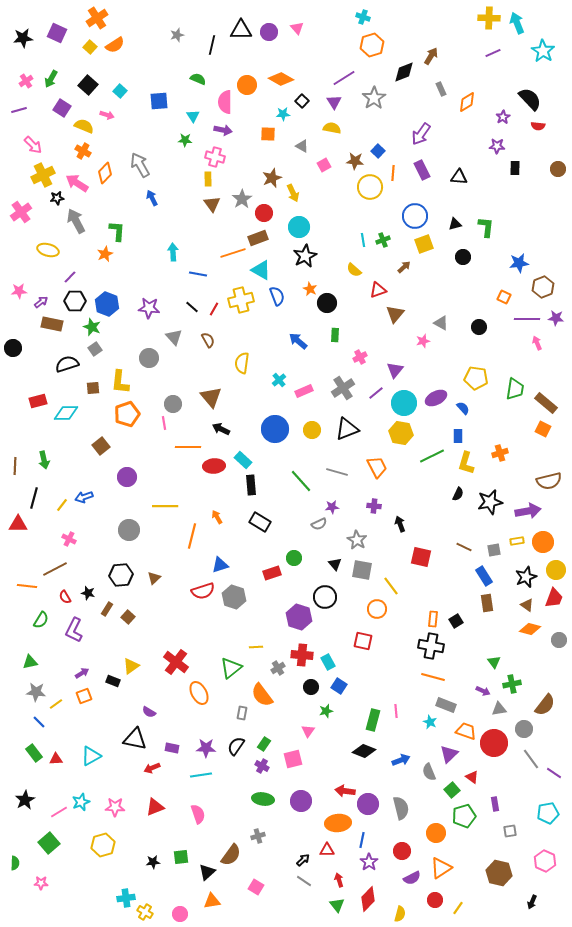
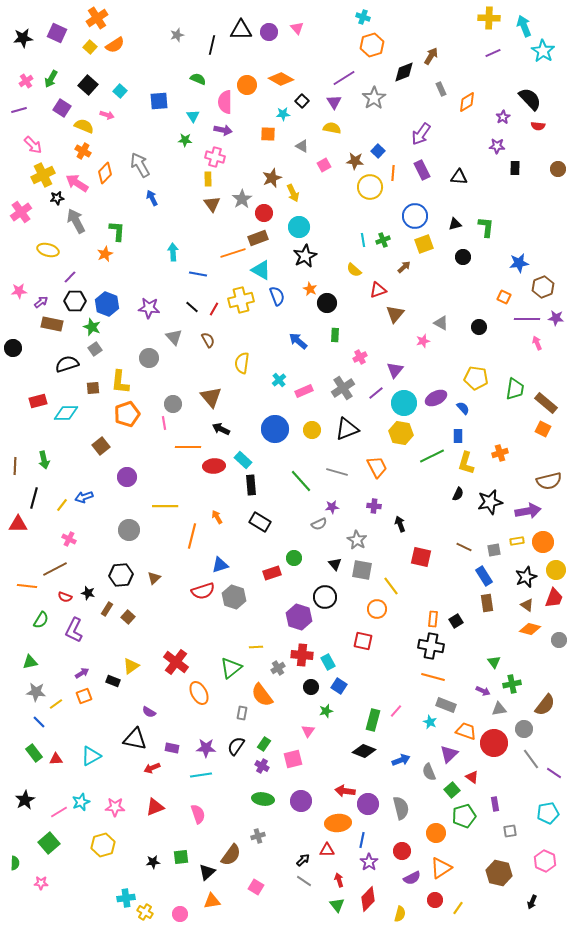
cyan arrow at (517, 23): moved 7 px right, 3 px down
red semicircle at (65, 597): rotated 40 degrees counterclockwise
pink line at (396, 711): rotated 48 degrees clockwise
